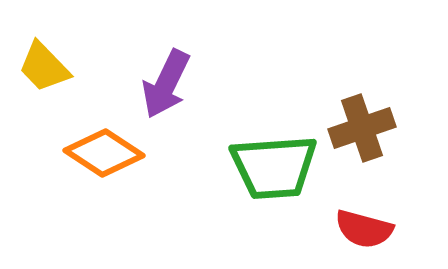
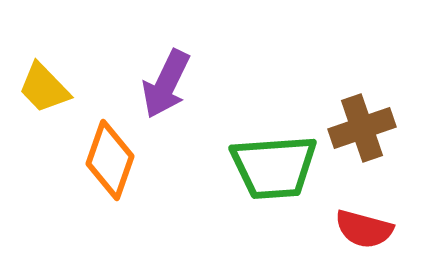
yellow trapezoid: moved 21 px down
orange diamond: moved 6 px right, 7 px down; rotated 76 degrees clockwise
